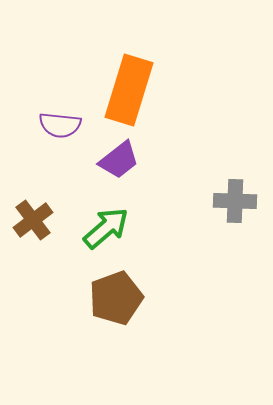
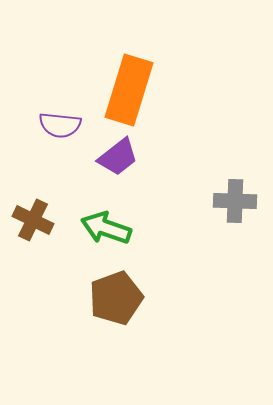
purple trapezoid: moved 1 px left, 3 px up
brown cross: rotated 27 degrees counterclockwise
green arrow: rotated 120 degrees counterclockwise
